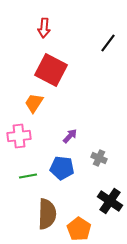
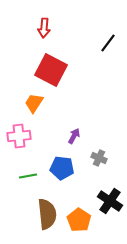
purple arrow: moved 4 px right; rotated 14 degrees counterclockwise
brown semicircle: rotated 8 degrees counterclockwise
orange pentagon: moved 9 px up
